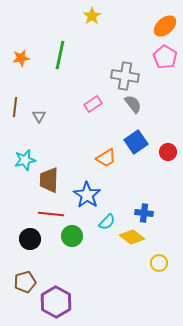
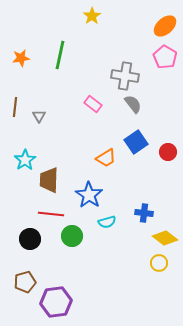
pink rectangle: rotated 72 degrees clockwise
cyan star: rotated 20 degrees counterclockwise
blue star: moved 2 px right
cyan semicircle: rotated 30 degrees clockwise
yellow diamond: moved 33 px right, 1 px down
purple hexagon: rotated 24 degrees clockwise
